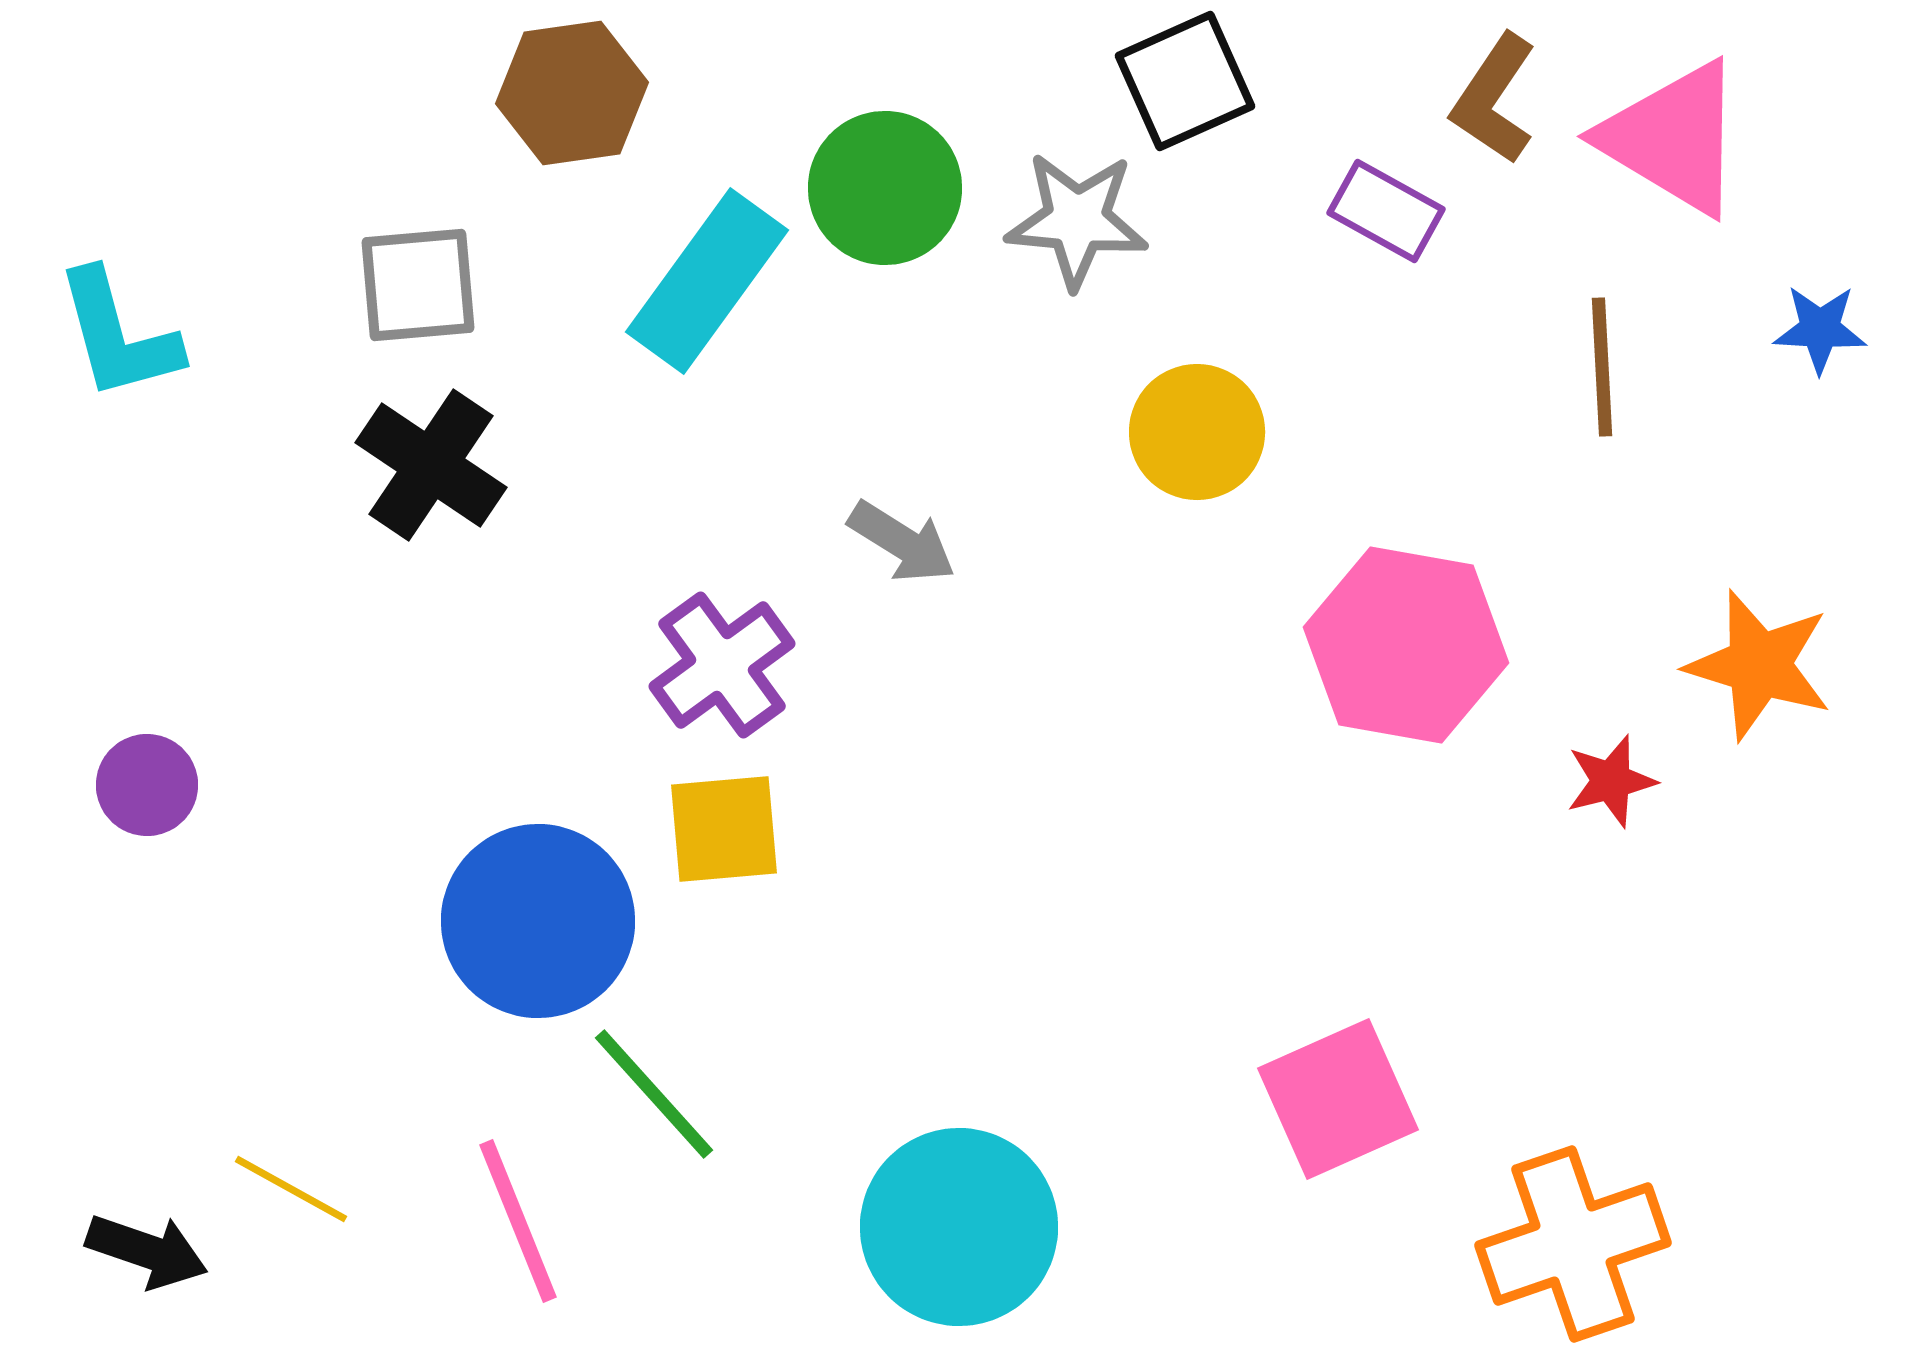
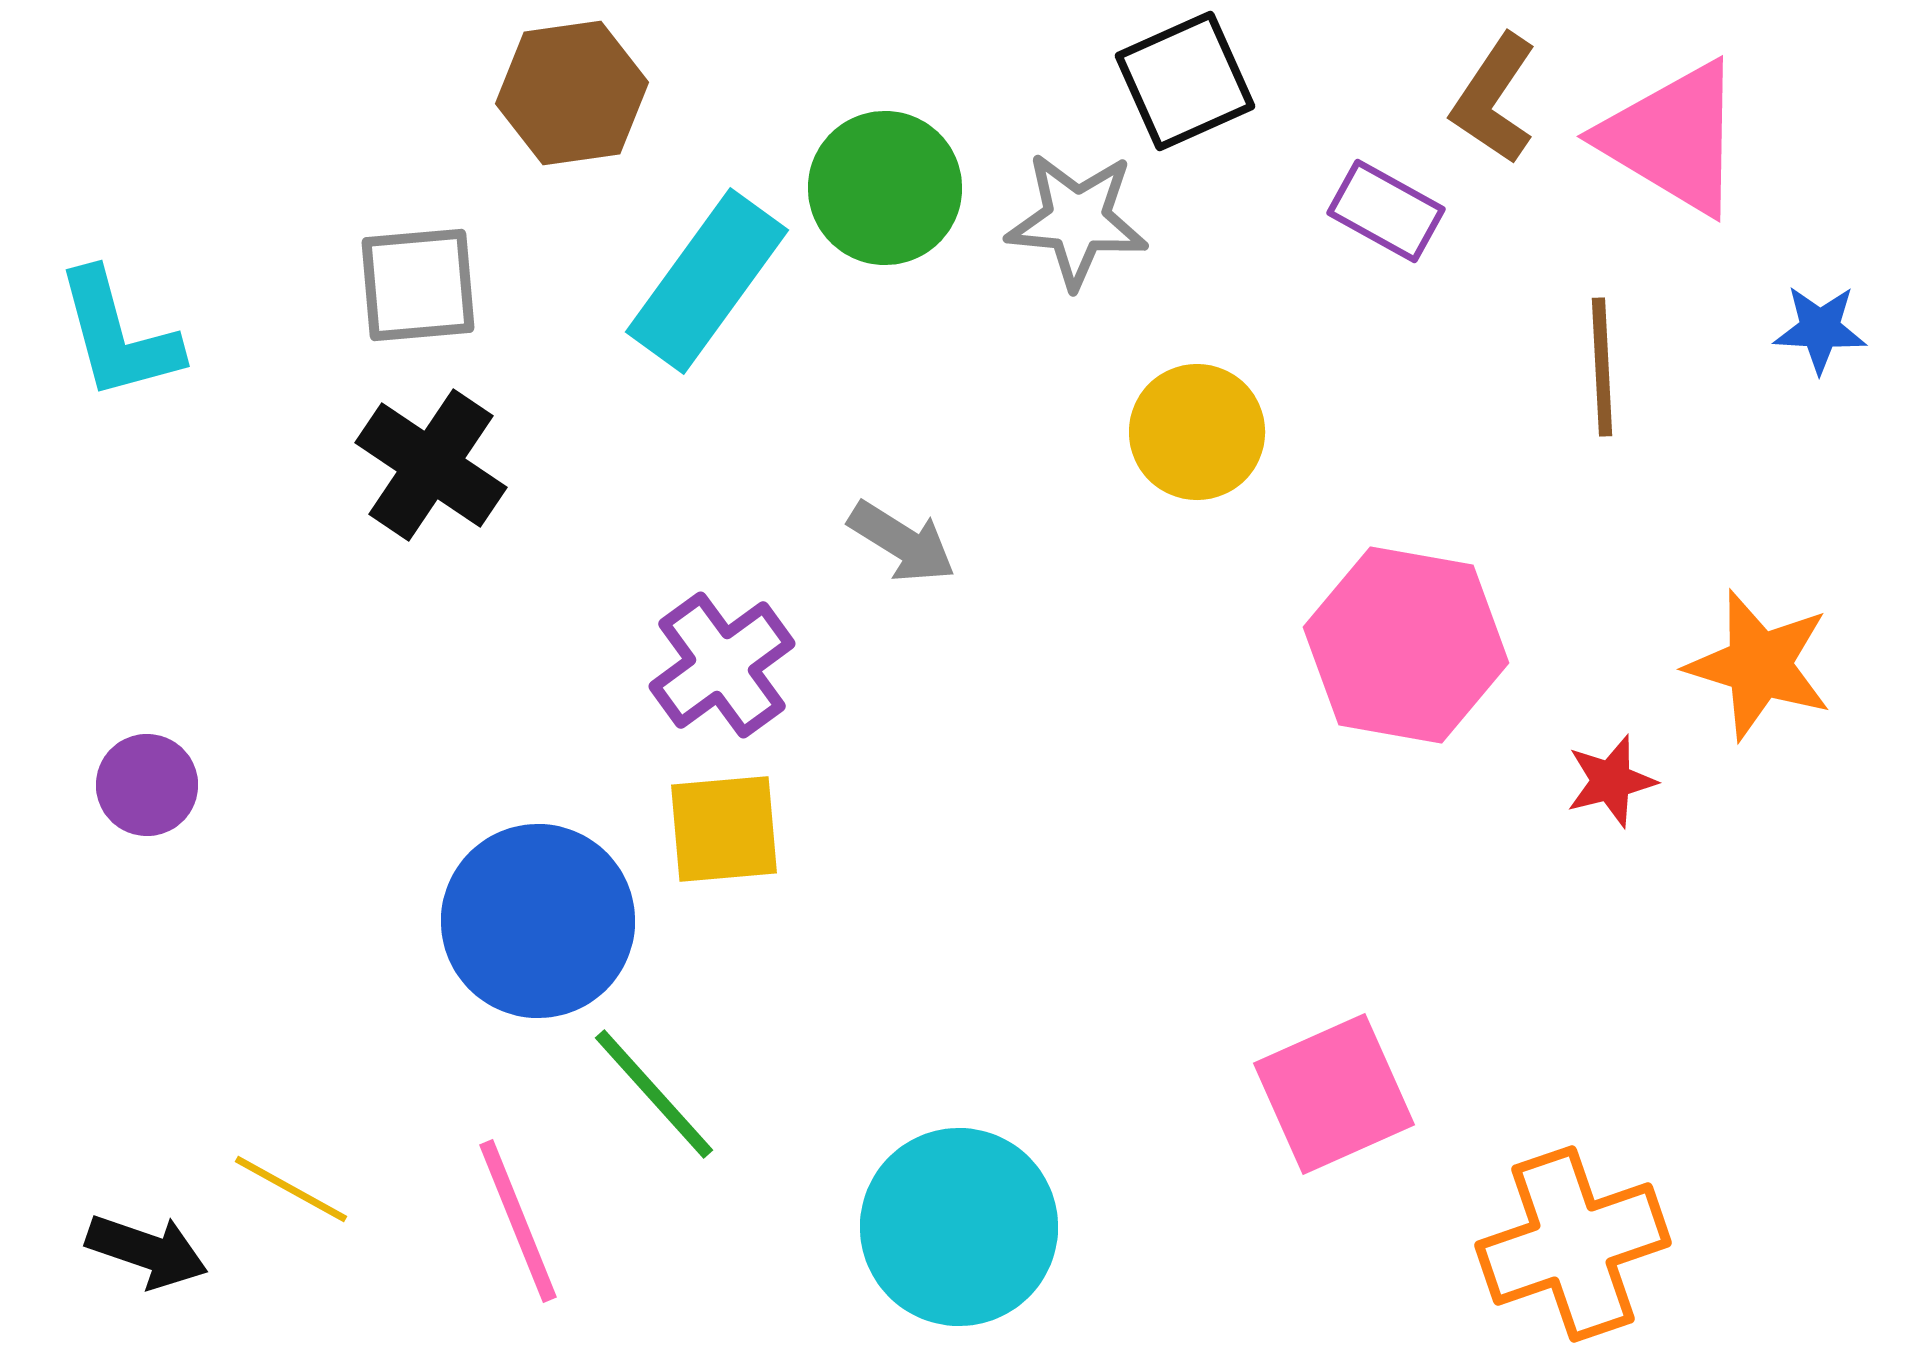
pink square: moved 4 px left, 5 px up
